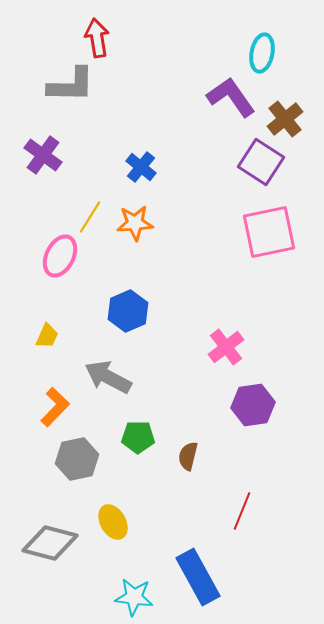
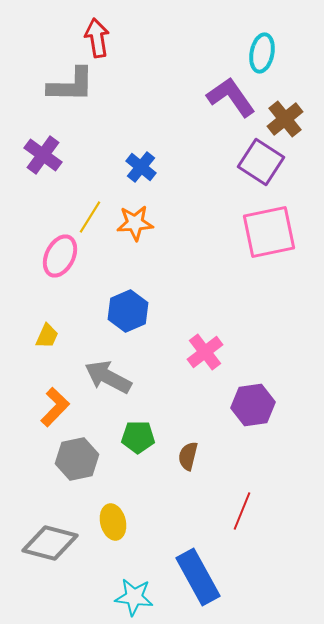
pink cross: moved 21 px left, 5 px down
yellow ellipse: rotated 16 degrees clockwise
